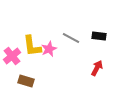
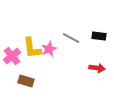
yellow L-shape: moved 2 px down
red arrow: rotated 70 degrees clockwise
